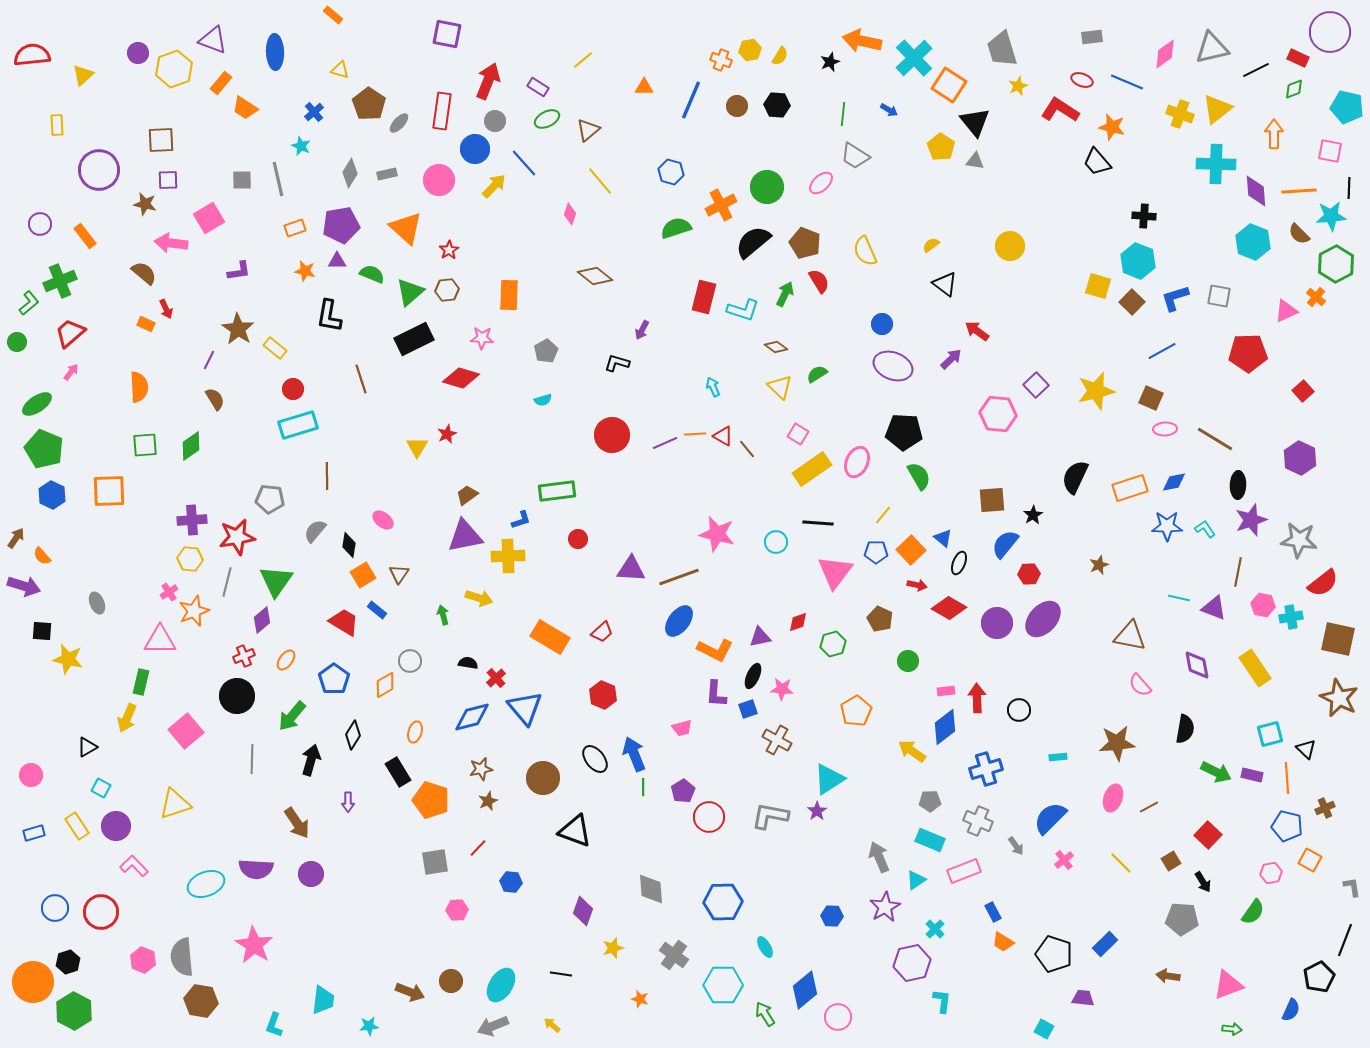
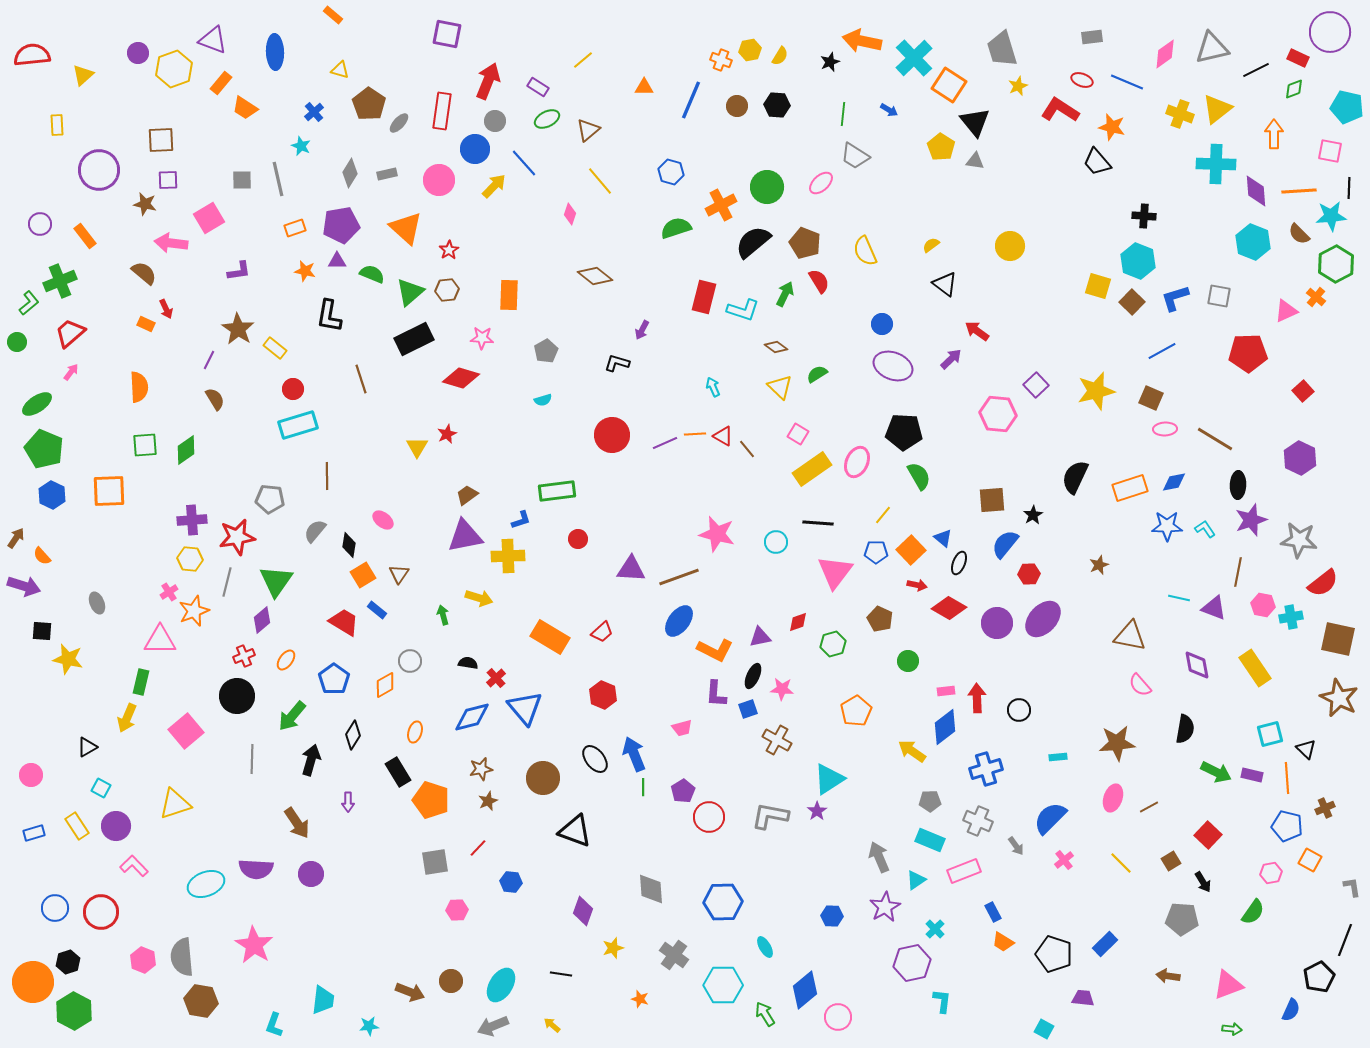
green diamond at (191, 446): moved 5 px left, 4 px down
